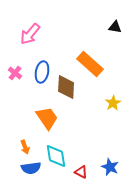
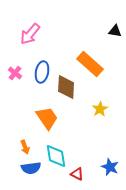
black triangle: moved 4 px down
yellow star: moved 13 px left, 6 px down
red triangle: moved 4 px left, 2 px down
